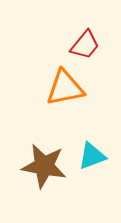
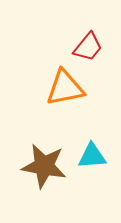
red trapezoid: moved 3 px right, 2 px down
cyan triangle: rotated 16 degrees clockwise
